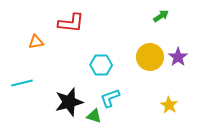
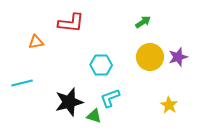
green arrow: moved 18 px left, 6 px down
purple star: rotated 18 degrees clockwise
